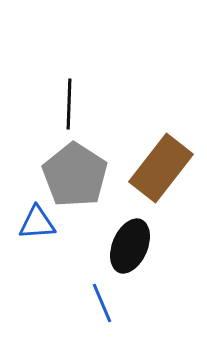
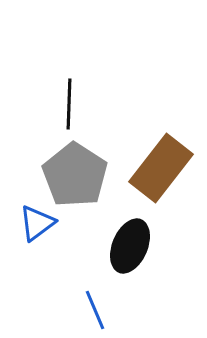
blue triangle: rotated 33 degrees counterclockwise
blue line: moved 7 px left, 7 px down
